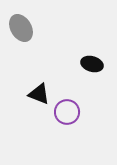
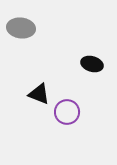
gray ellipse: rotated 52 degrees counterclockwise
